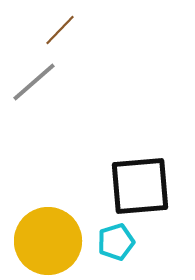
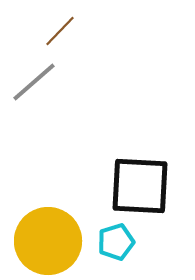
brown line: moved 1 px down
black square: rotated 8 degrees clockwise
